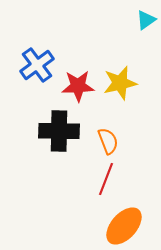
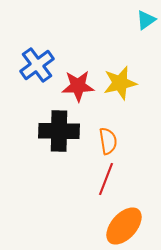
orange semicircle: rotated 12 degrees clockwise
